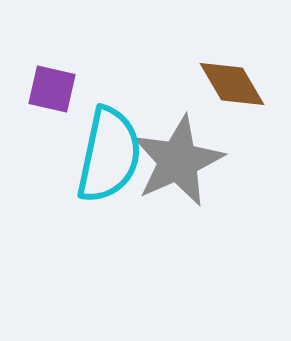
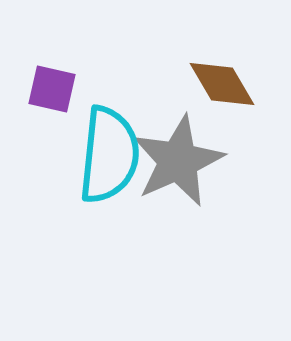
brown diamond: moved 10 px left
cyan semicircle: rotated 6 degrees counterclockwise
